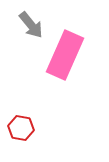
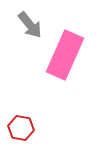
gray arrow: moved 1 px left
